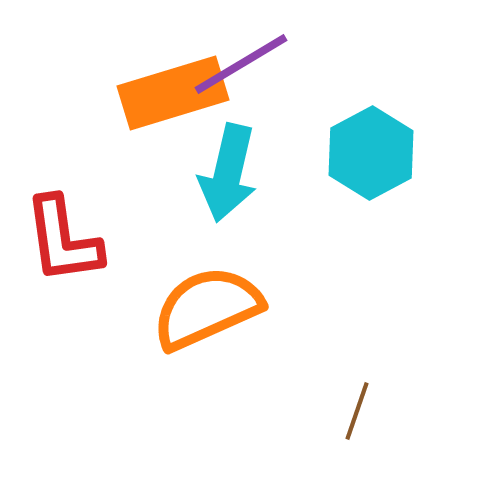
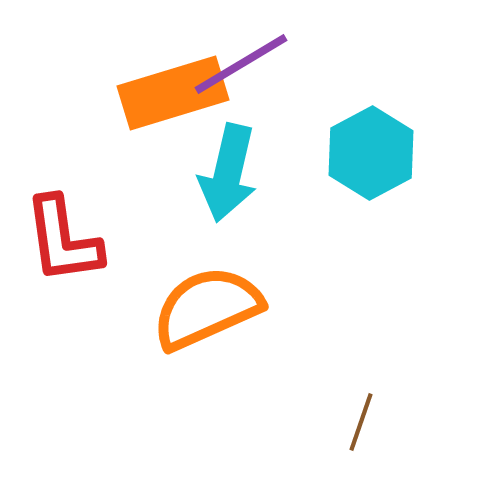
brown line: moved 4 px right, 11 px down
